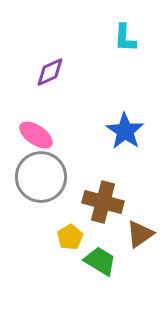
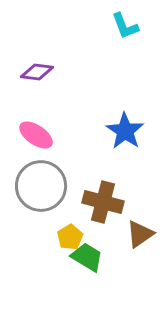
cyan L-shape: moved 12 px up; rotated 24 degrees counterclockwise
purple diamond: moved 13 px left; rotated 32 degrees clockwise
gray circle: moved 9 px down
green trapezoid: moved 13 px left, 4 px up
